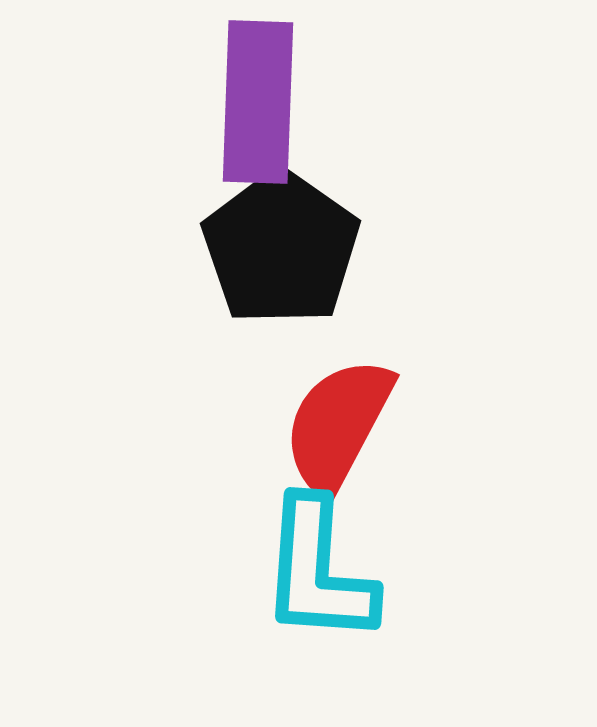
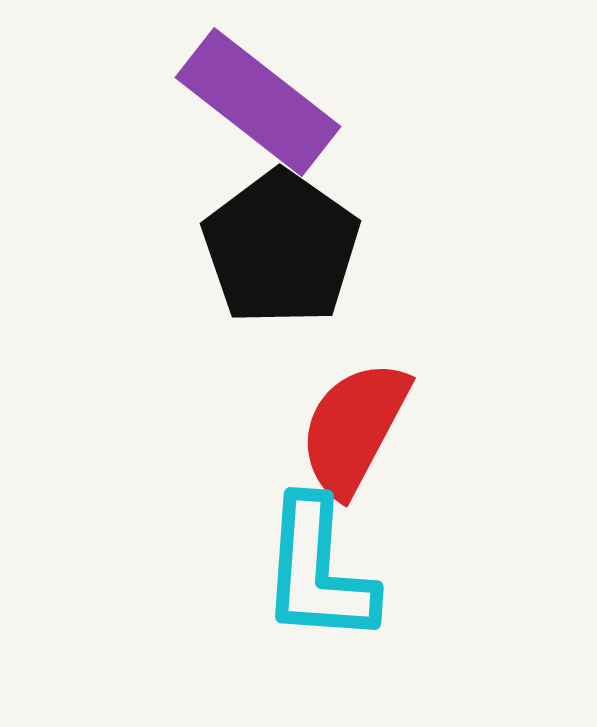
purple rectangle: rotated 54 degrees counterclockwise
red semicircle: moved 16 px right, 3 px down
